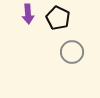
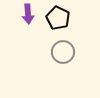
gray circle: moved 9 px left
